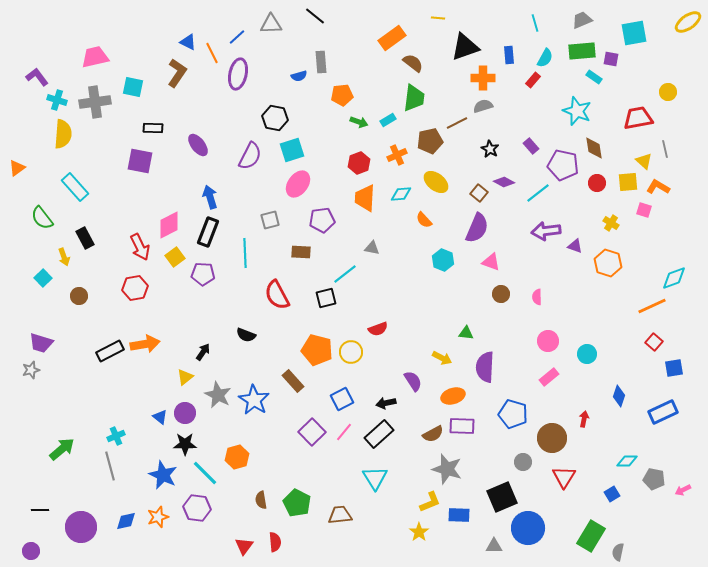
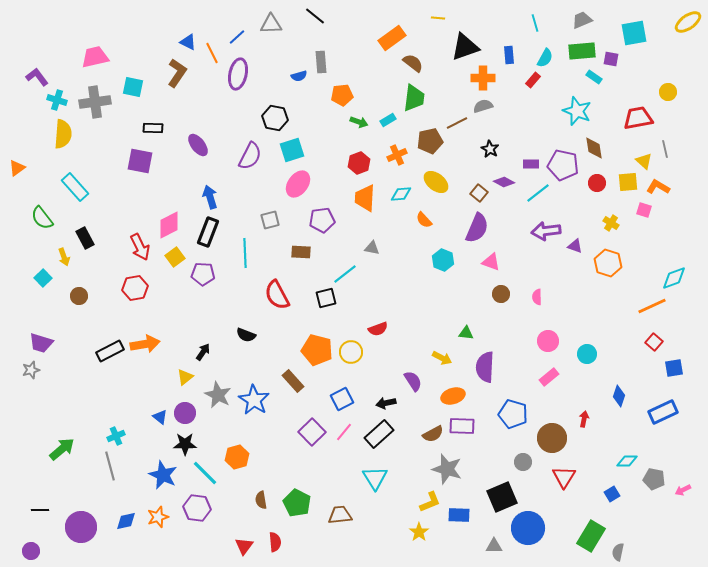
purple rectangle at (531, 146): moved 18 px down; rotated 49 degrees counterclockwise
